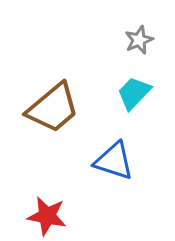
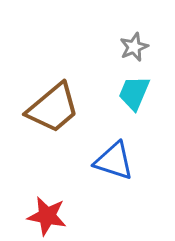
gray star: moved 5 px left, 7 px down
cyan trapezoid: rotated 21 degrees counterclockwise
